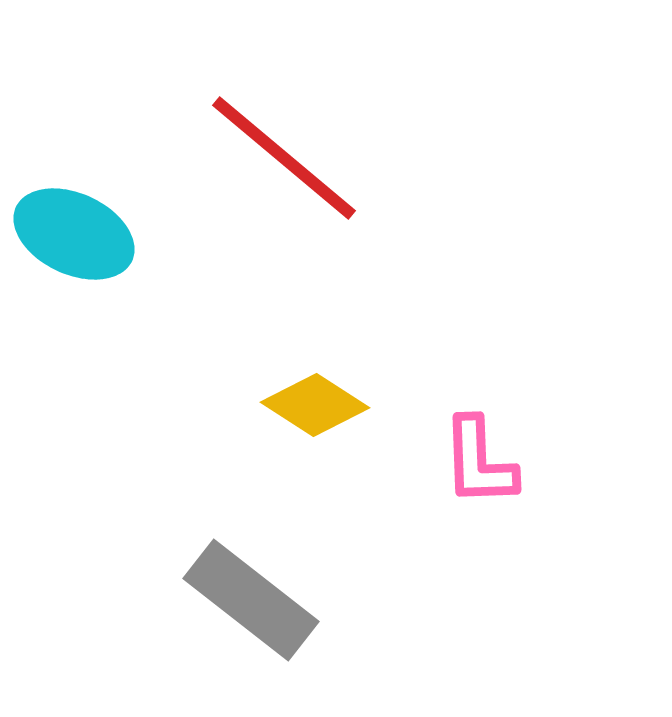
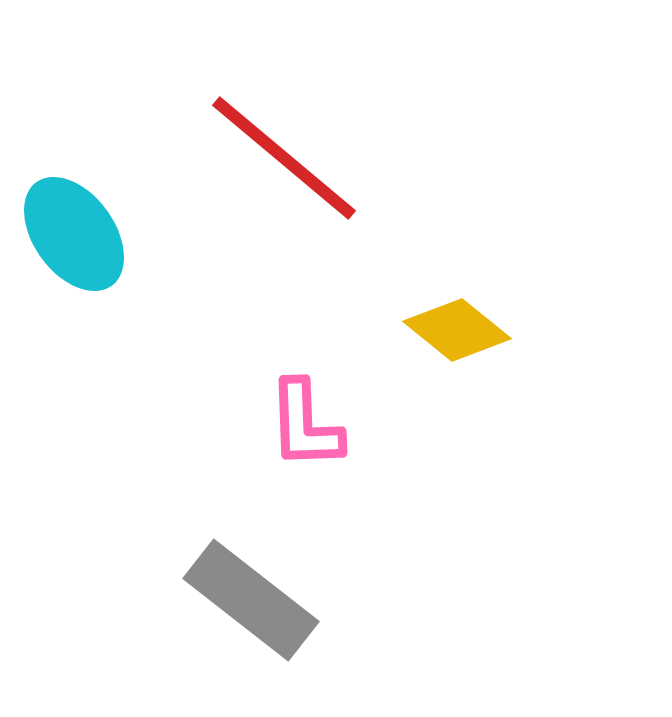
cyan ellipse: rotated 29 degrees clockwise
yellow diamond: moved 142 px right, 75 px up; rotated 6 degrees clockwise
pink L-shape: moved 174 px left, 37 px up
